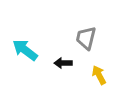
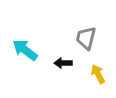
yellow arrow: moved 1 px left, 1 px up
